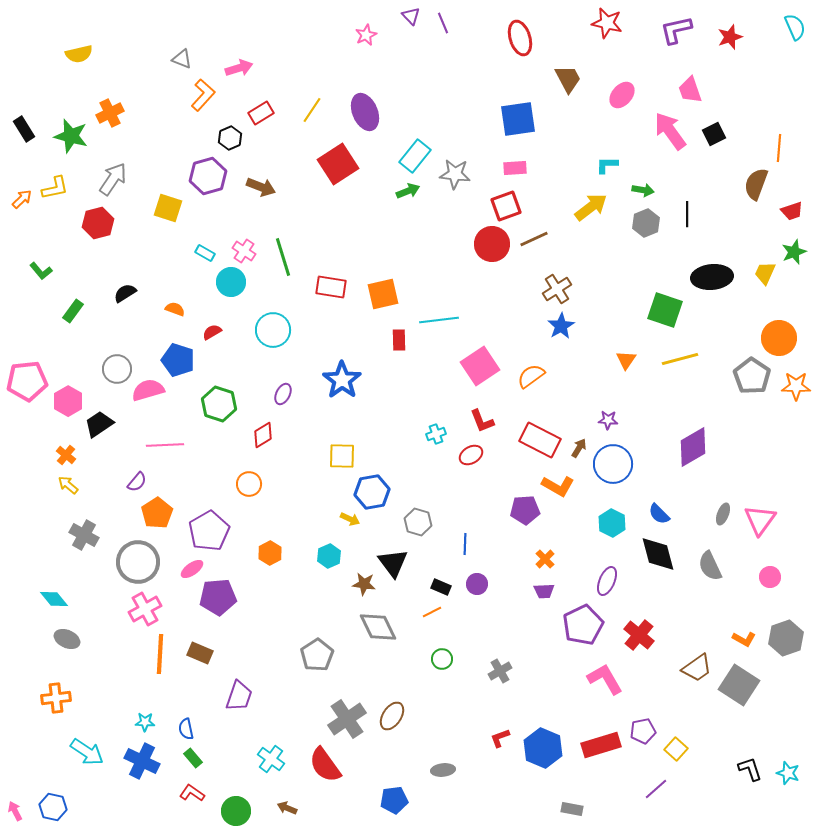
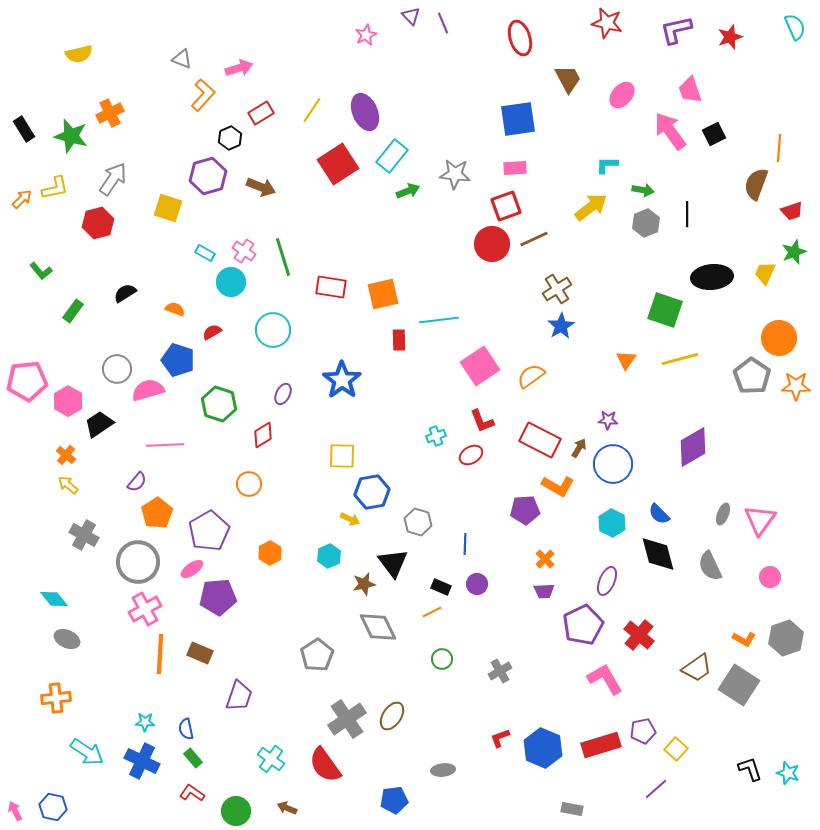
cyan rectangle at (415, 156): moved 23 px left
cyan cross at (436, 434): moved 2 px down
brown star at (364, 584): rotated 20 degrees counterclockwise
